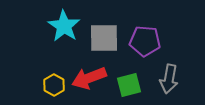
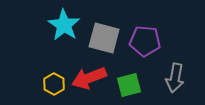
cyan star: moved 1 px up
gray square: rotated 16 degrees clockwise
gray arrow: moved 6 px right, 1 px up
yellow hexagon: moved 1 px up
